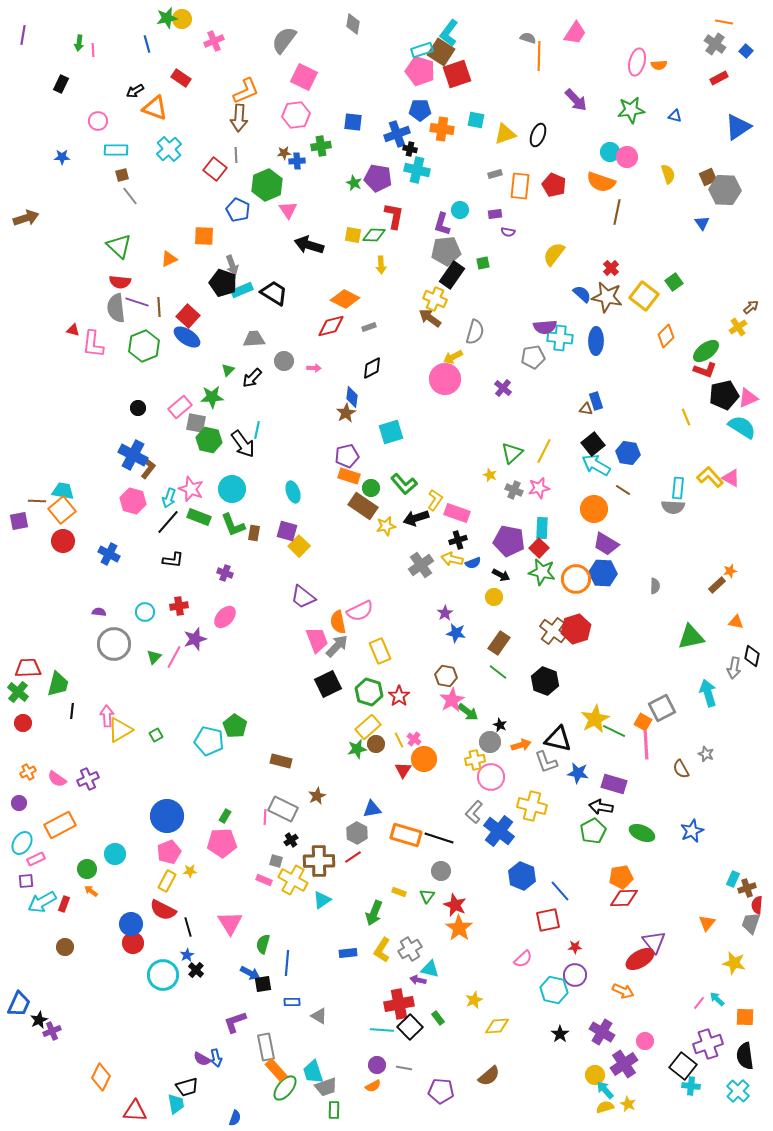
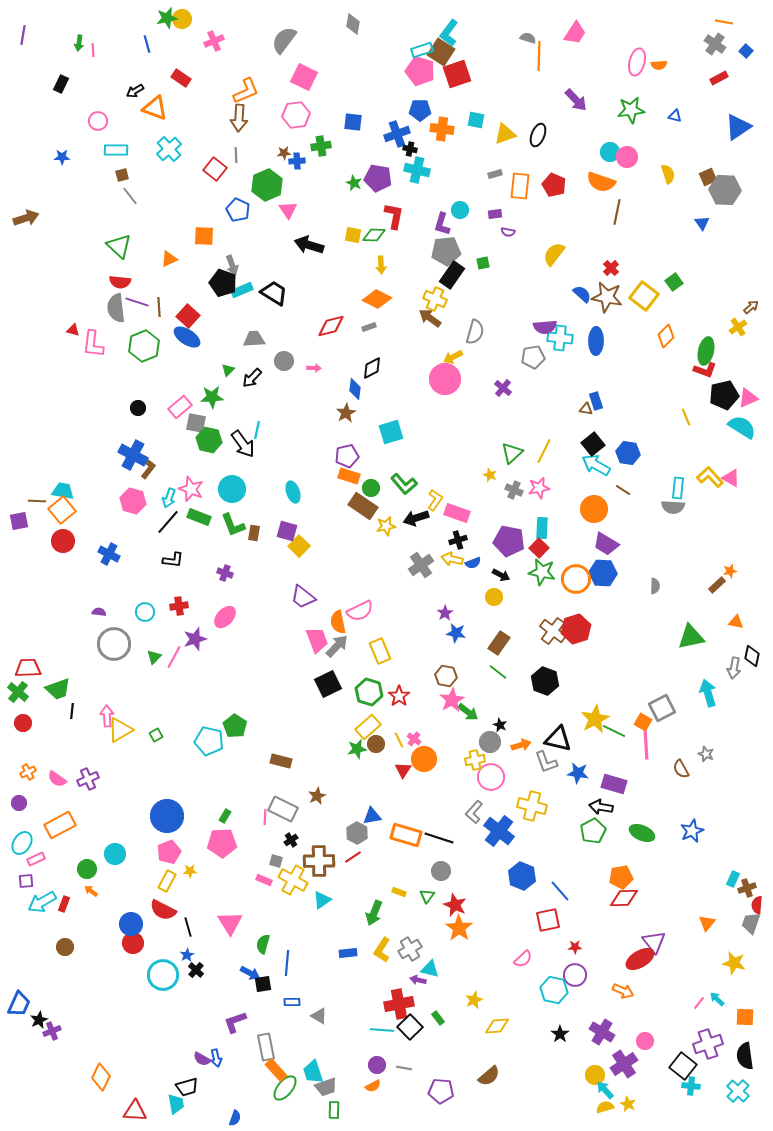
orange diamond at (345, 299): moved 32 px right
green ellipse at (706, 351): rotated 40 degrees counterclockwise
blue diamond at (352, 397): moved 3 px right, 8 px up
green trapezoid at (58, 684): moved 5 px down; rotated 56 degrees clockwise
blue triangle at (372, 809): moved 7 px down
